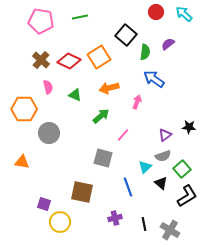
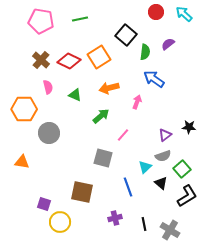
green line: moved 2 px down
